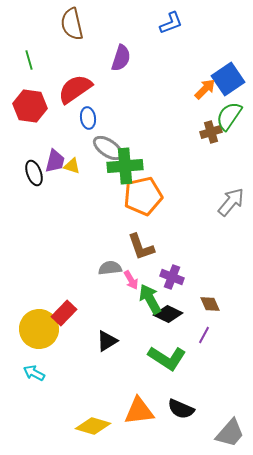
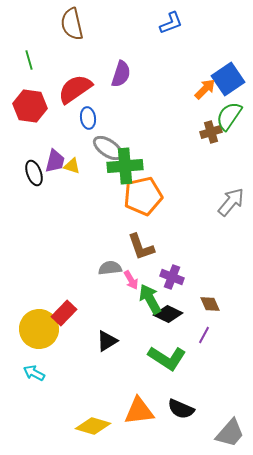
purple semicircle: moved 16 px down
